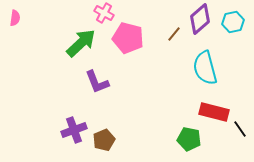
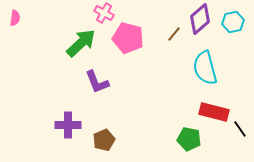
purple cross: moved 6 px left, 5 px up; rotated 20 degrees clockwise
